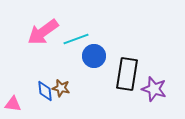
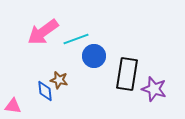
brown star: moved 2 px left, 8 px up
pink triangle: moved 2 px down
